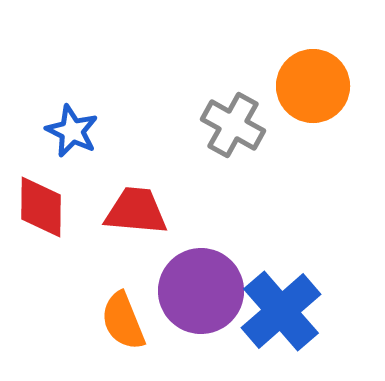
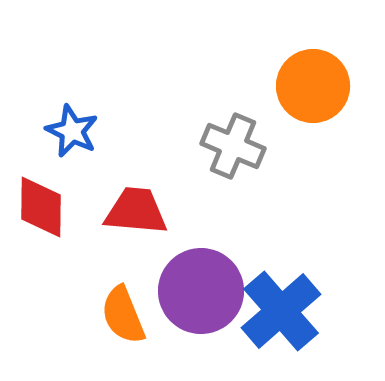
gray cross: moved 21 px down; rotated 6 degrees counterclockwise
orange semicircle: moved 6 px up
